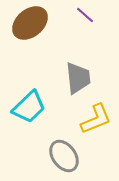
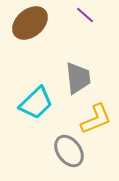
cyan trapezoid: moved 7 px right, 4 px up
gray ellipse: moved 5 px right, 5 px up
